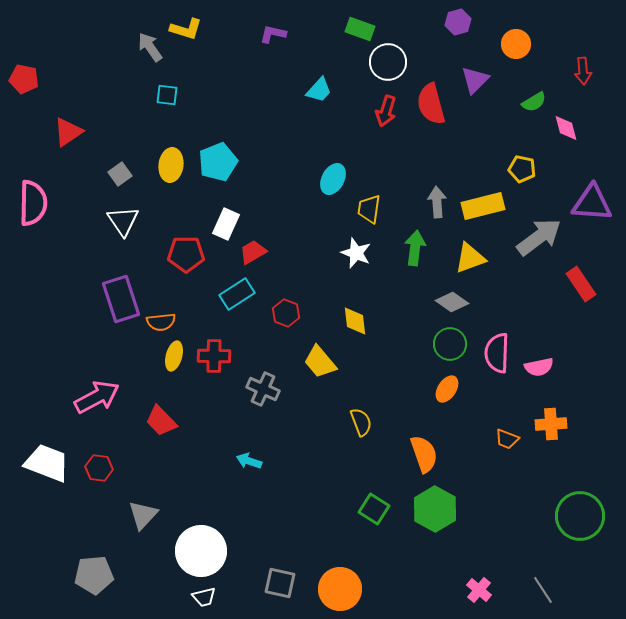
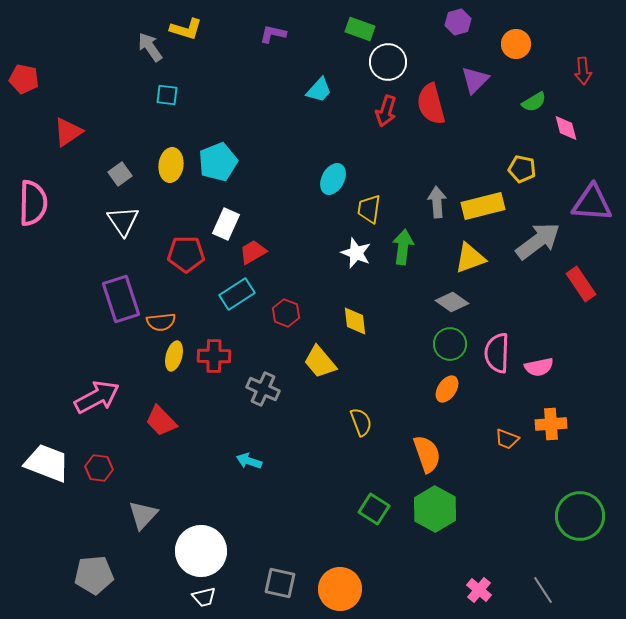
gray arrow at (539, 237): moved 1 px left, 4 px down
green arrow at (415, 248): moved 12 px left, 1 px up
orange semicircle at (424, 454): moved 3 px right
